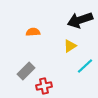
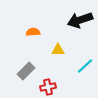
yellow triangle: moved 12 px left, 4 px down; rotated 32 degrees clockwise
red cross: moved 4 px right, 1 px down
